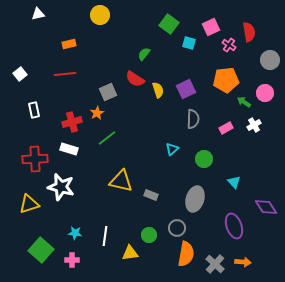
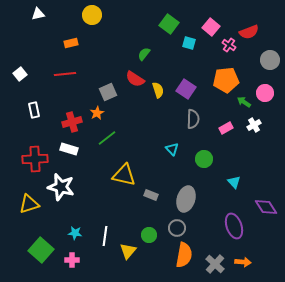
yellow circle at (100, 15): moved 8 px left
pink square at (211, 27): rotated 24 degrees counterclockwise
red semicircle at (249, 32): rotated 78 degrees clockwise
orange rectangle at (69, 44): moved 2 px right, 1 px up
purple square at (186, 89): rotated 30 degrees counterclockwise
cyan triangle at (172, 149): rotated 32 degrees counterclockwise
yellow triangle at (121, 181): moved 3 px right, 6 px up
gray ellipse at (195, 199): moved 9 px left
yellow triangle at (130, 253): moved 2 px left, 2 px up; rotated 42 degrees counterclockwise
orange semicircle at (186, 254): moved 2 px left, 1 px down
